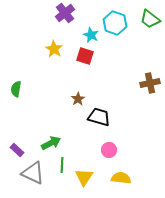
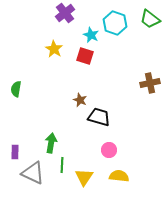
brown star: moved 2 px right, 1 px down; rotated 16 degrees counterclockwise
green arrow: rotated 54 degrees counterclockwise
purple rectangle: moved 2 px left, 2 px down; rotated 48 degrees clockwise
yellow semicircle: moved 2 px left, 2 px up
